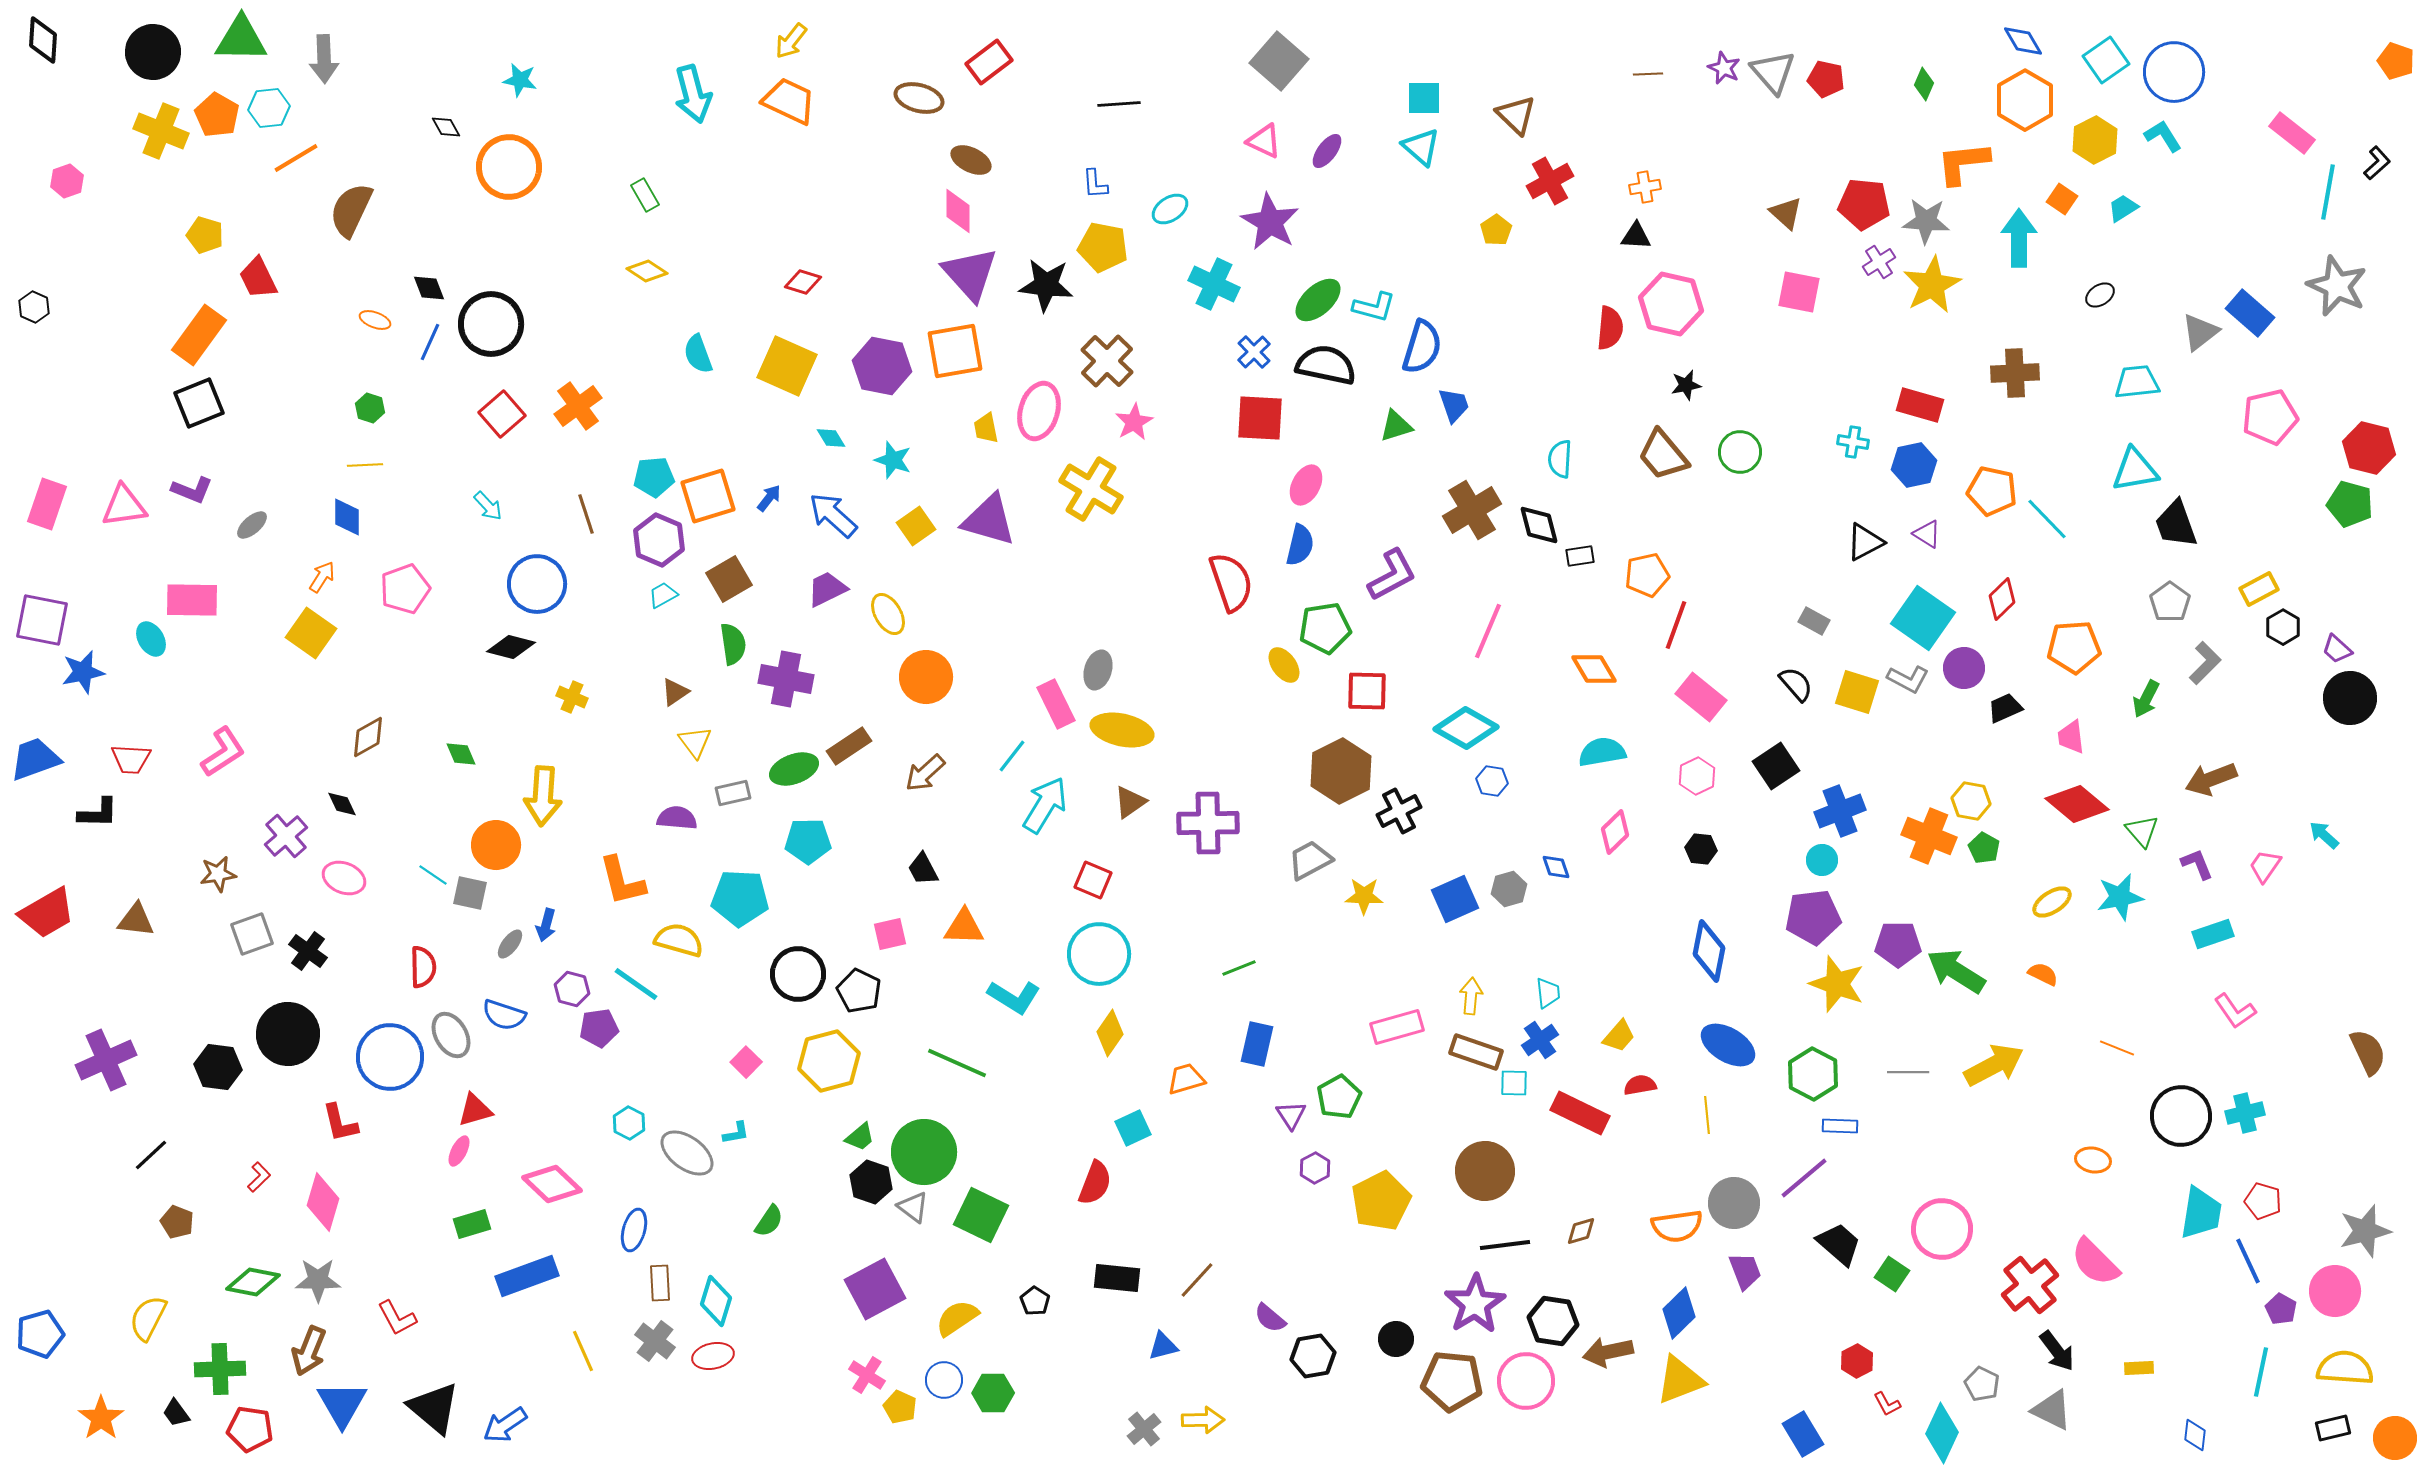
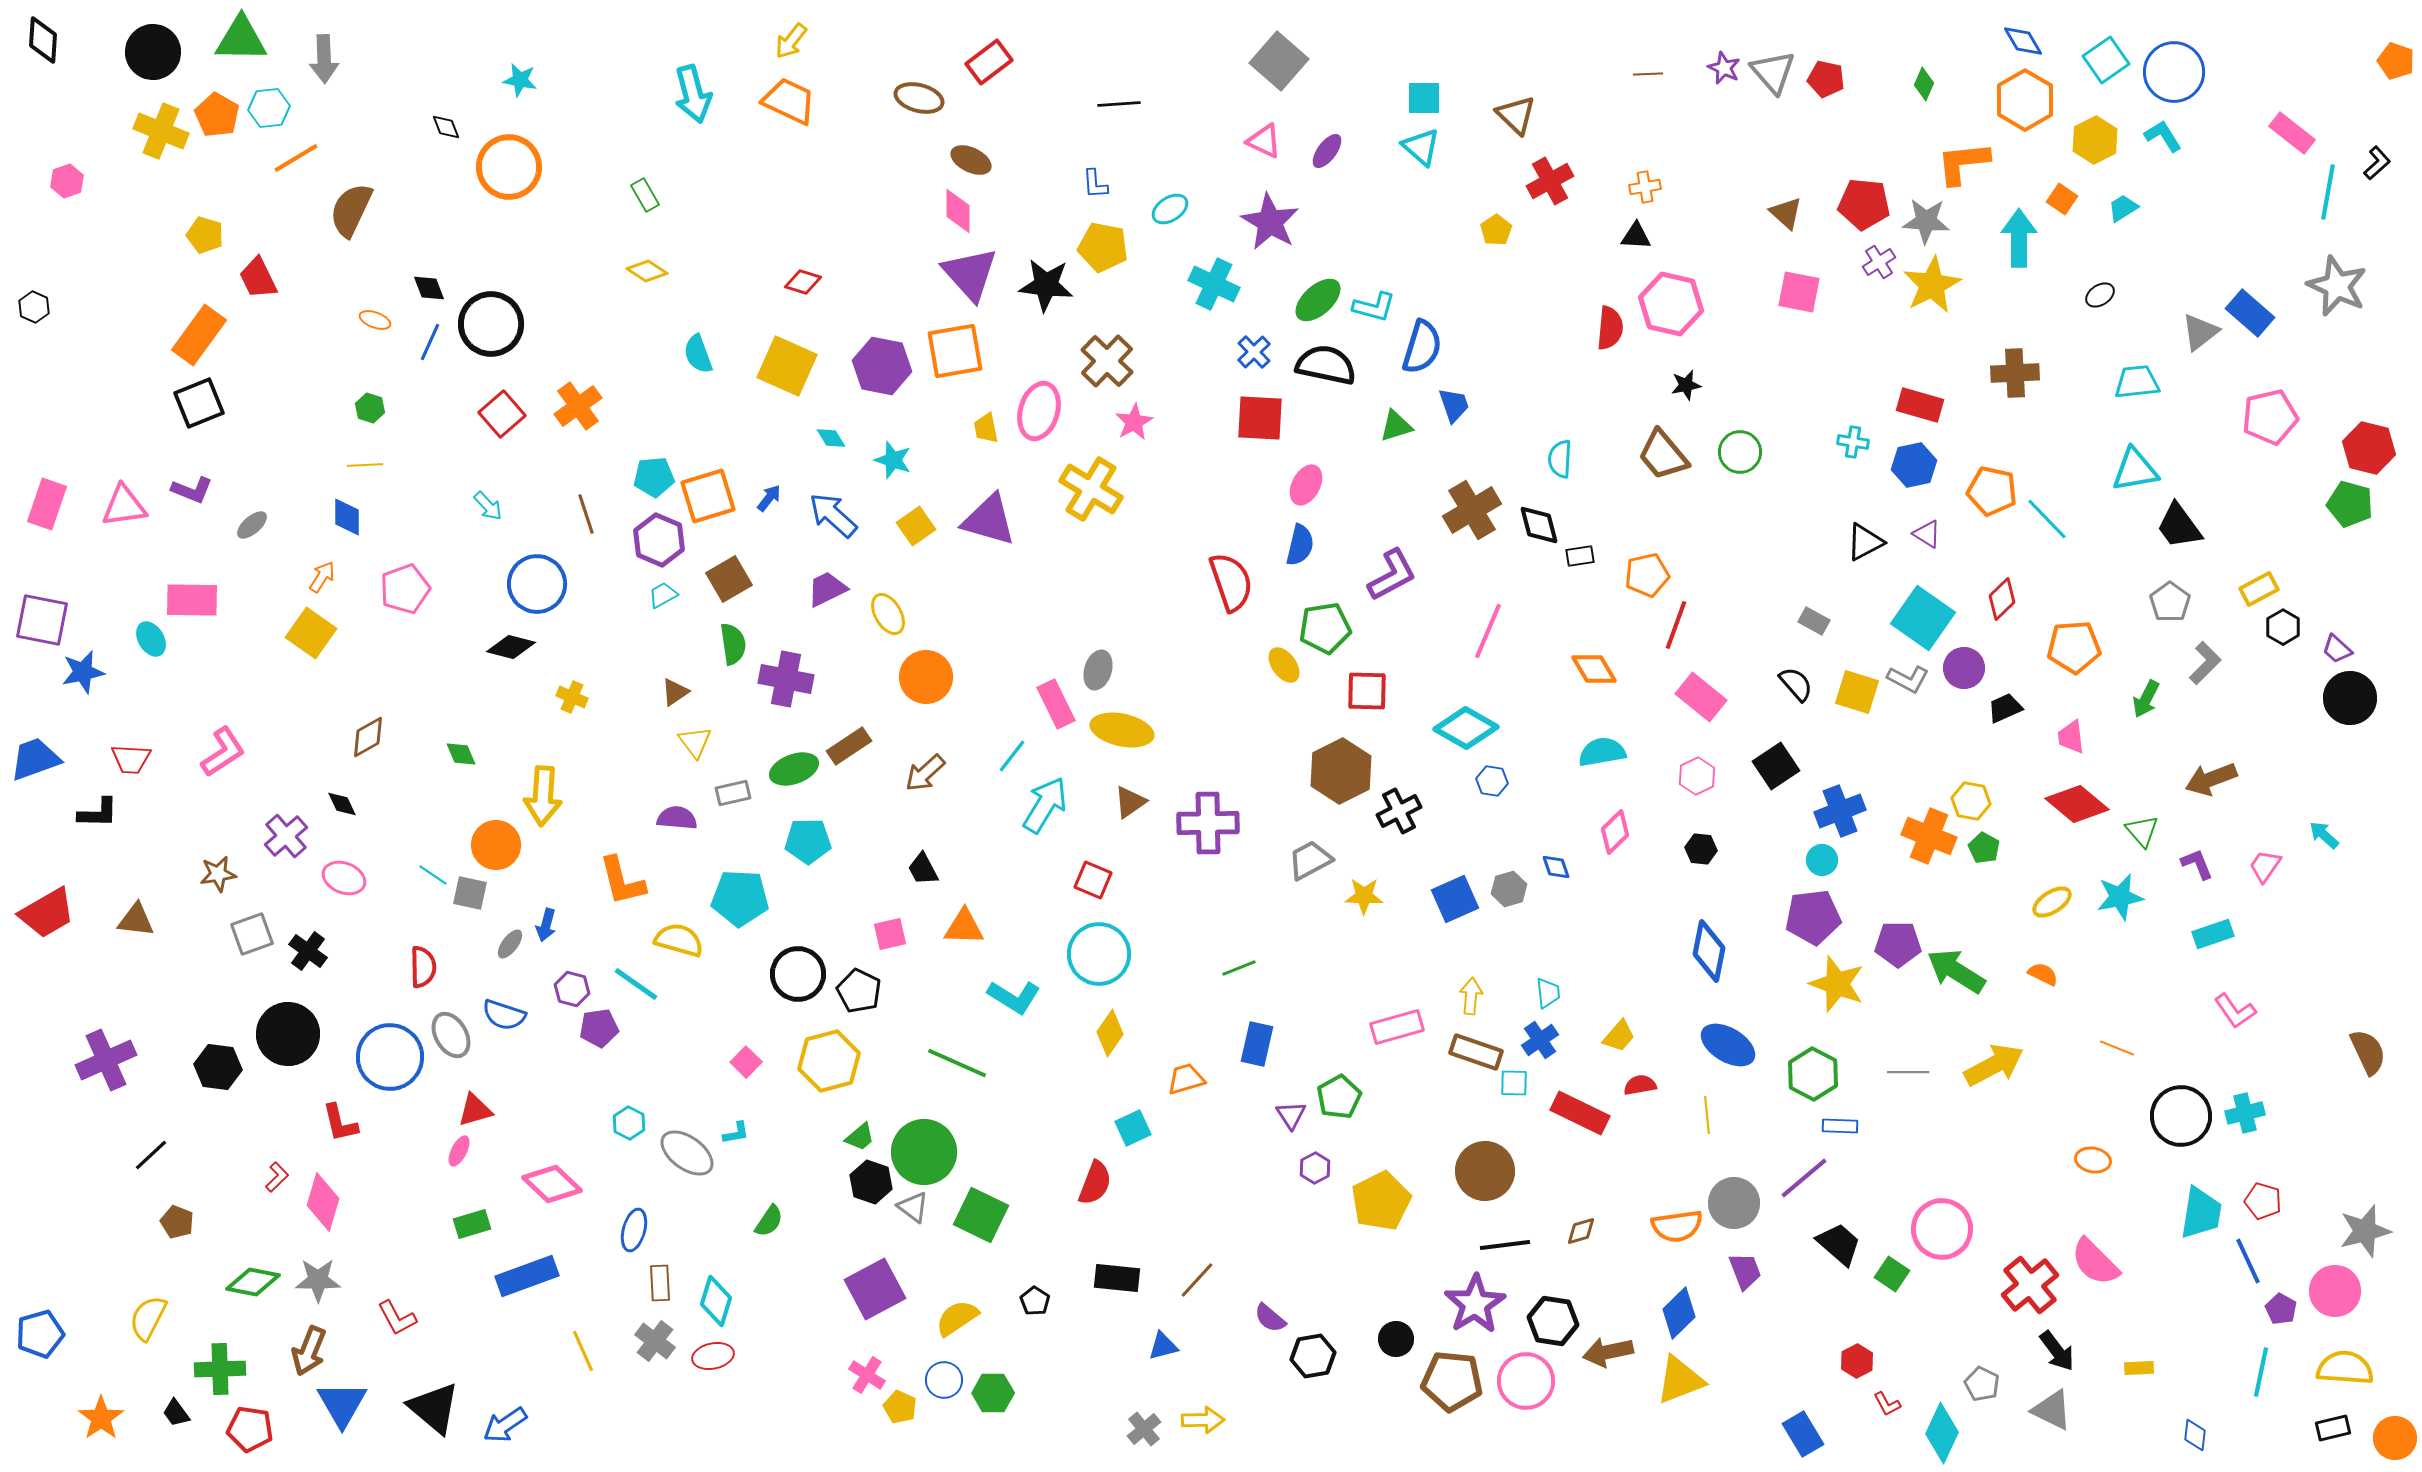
black diamond at (446, 127): rotated 8 degrees clockwise
black trapezoid at (2176, 524): moved 3 px right, 2 px down; rotated 16 degrees counterclockwise
red L-shape at (259, 1177): moved 18 px right
